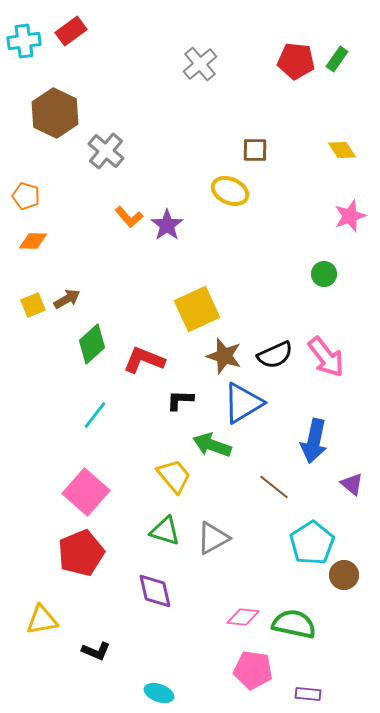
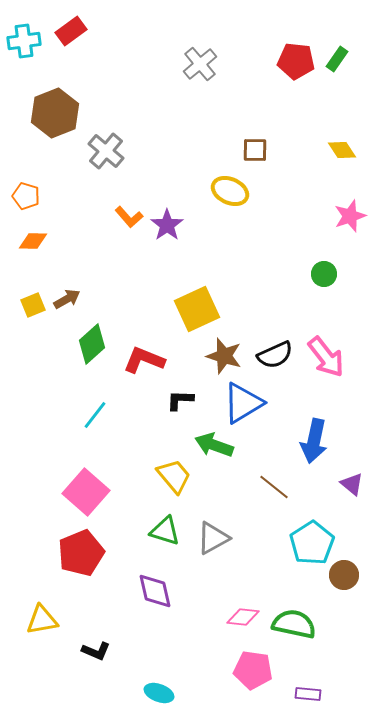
brown hexagon at (55, 113): rotated 12 degrees clockwise
green arrow at (212, 445): moved 2 px right
